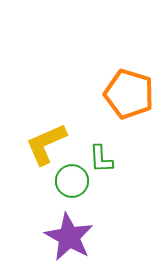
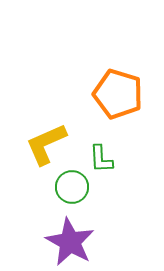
orange pentagon: moved 11 px left
green circle: moved 6 px down
purple star: moved 1 px right, 5 px down
